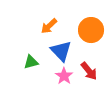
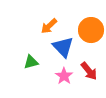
blue triangle: moved 2 px right, 4 px up
